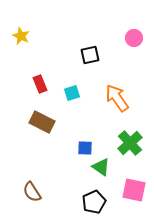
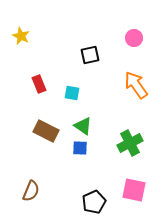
red rectangle: moved 1 px left
cyan square: rotated 28 degrees clockwise
orange arrow: moved 19 px right, 13 px up
brown rectangle: moved 4 px right, 9 px down
green cross: rotated 15 degrees clockwise
blue square: moved 5 px left
green triangle: moved 18 px left, 41 px up
brown semicircle: moved 1 px left, 1 px up; rotated 125 degrees counterclockwise
